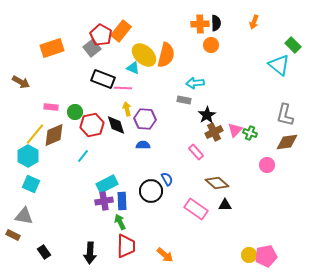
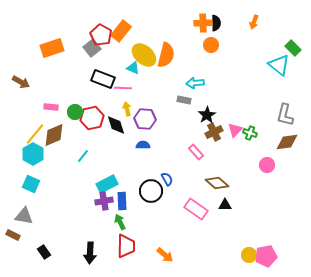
orange cross at (200, 24): moved 3 px right, 1 px up
green rectangle at (293, 45): moved 3 px down
red hexagon at (92, 125): moved 7 px up
cyan hexagon at (28, 156): moved 5 px right, 2 px up
